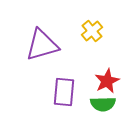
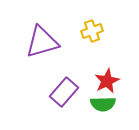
yellow cross: rotated 20 degrees clockwise
purple triangle: moved 3 px up
purple rectangle: rotated 36 degrees clockwise
